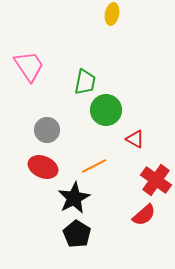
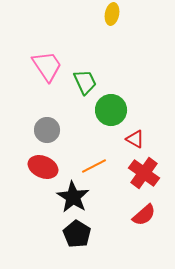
pink trapezoid: moved 18 px right
green trapezoid: rotated 36 degrees counterclockwise
green circle: moved 5 px right
red cross: moved 12 px left, 7 px up
black star: moved 1 px left, 1 px up; rotated 12 degrees counterclockwise
